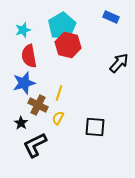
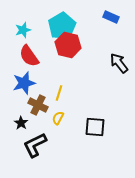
red semicircle: rotated 25 degrees counterclockwise
black arrow: rotated 80 degrees counterclockwise
